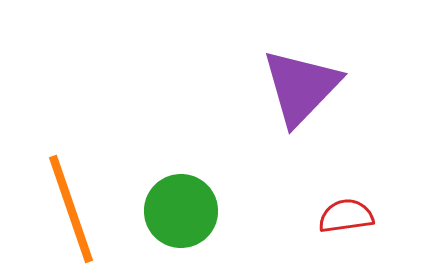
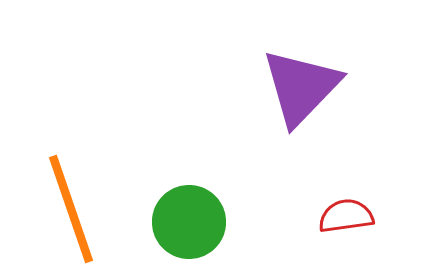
green circle: moved 8 px right, 11 px down
